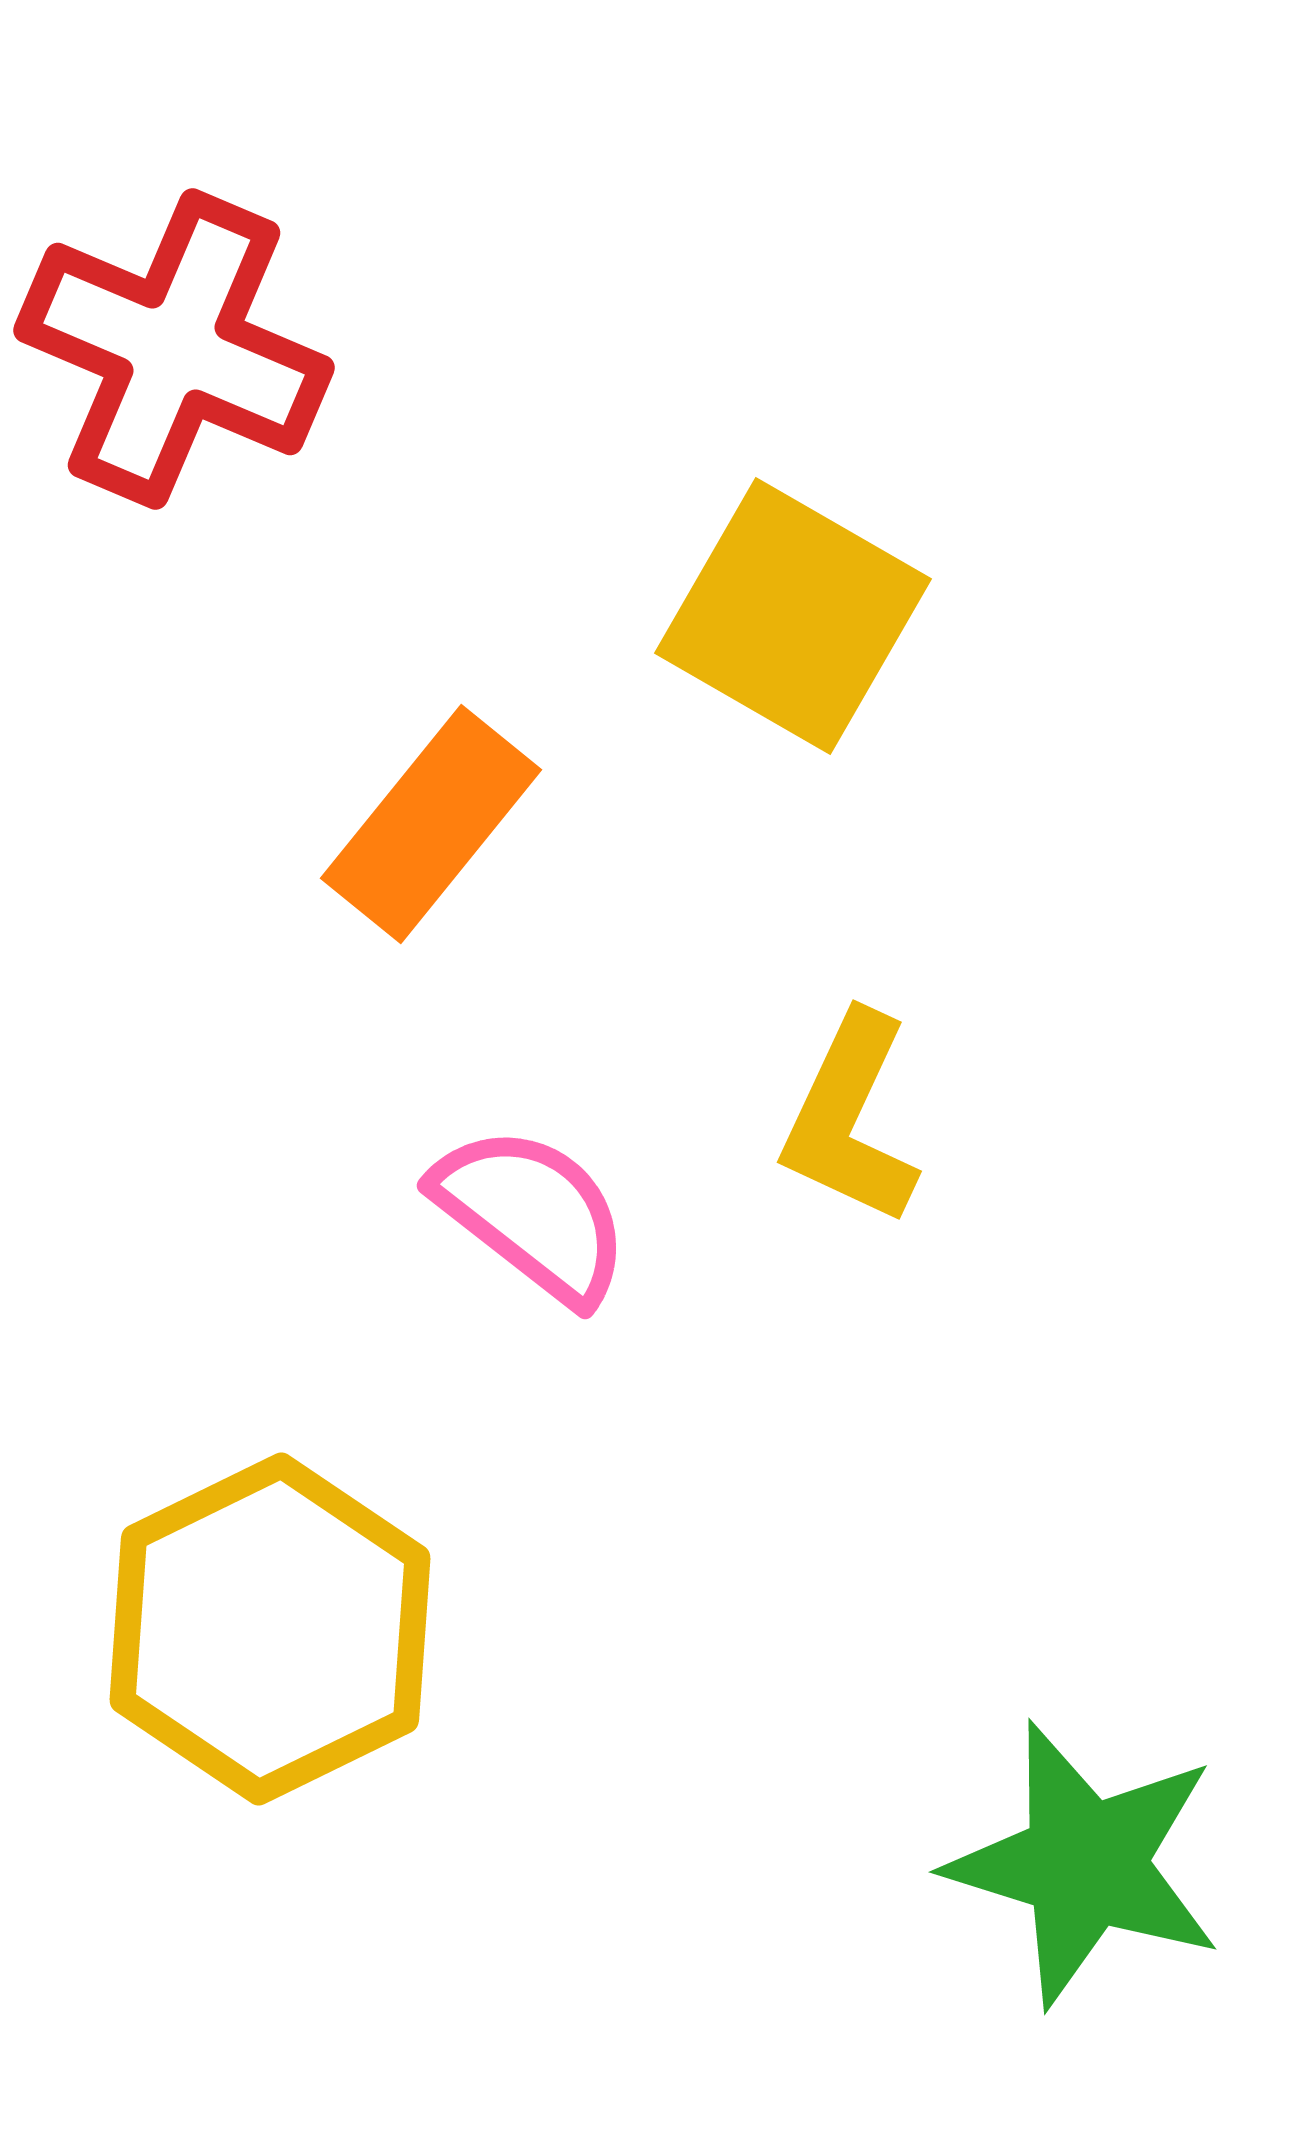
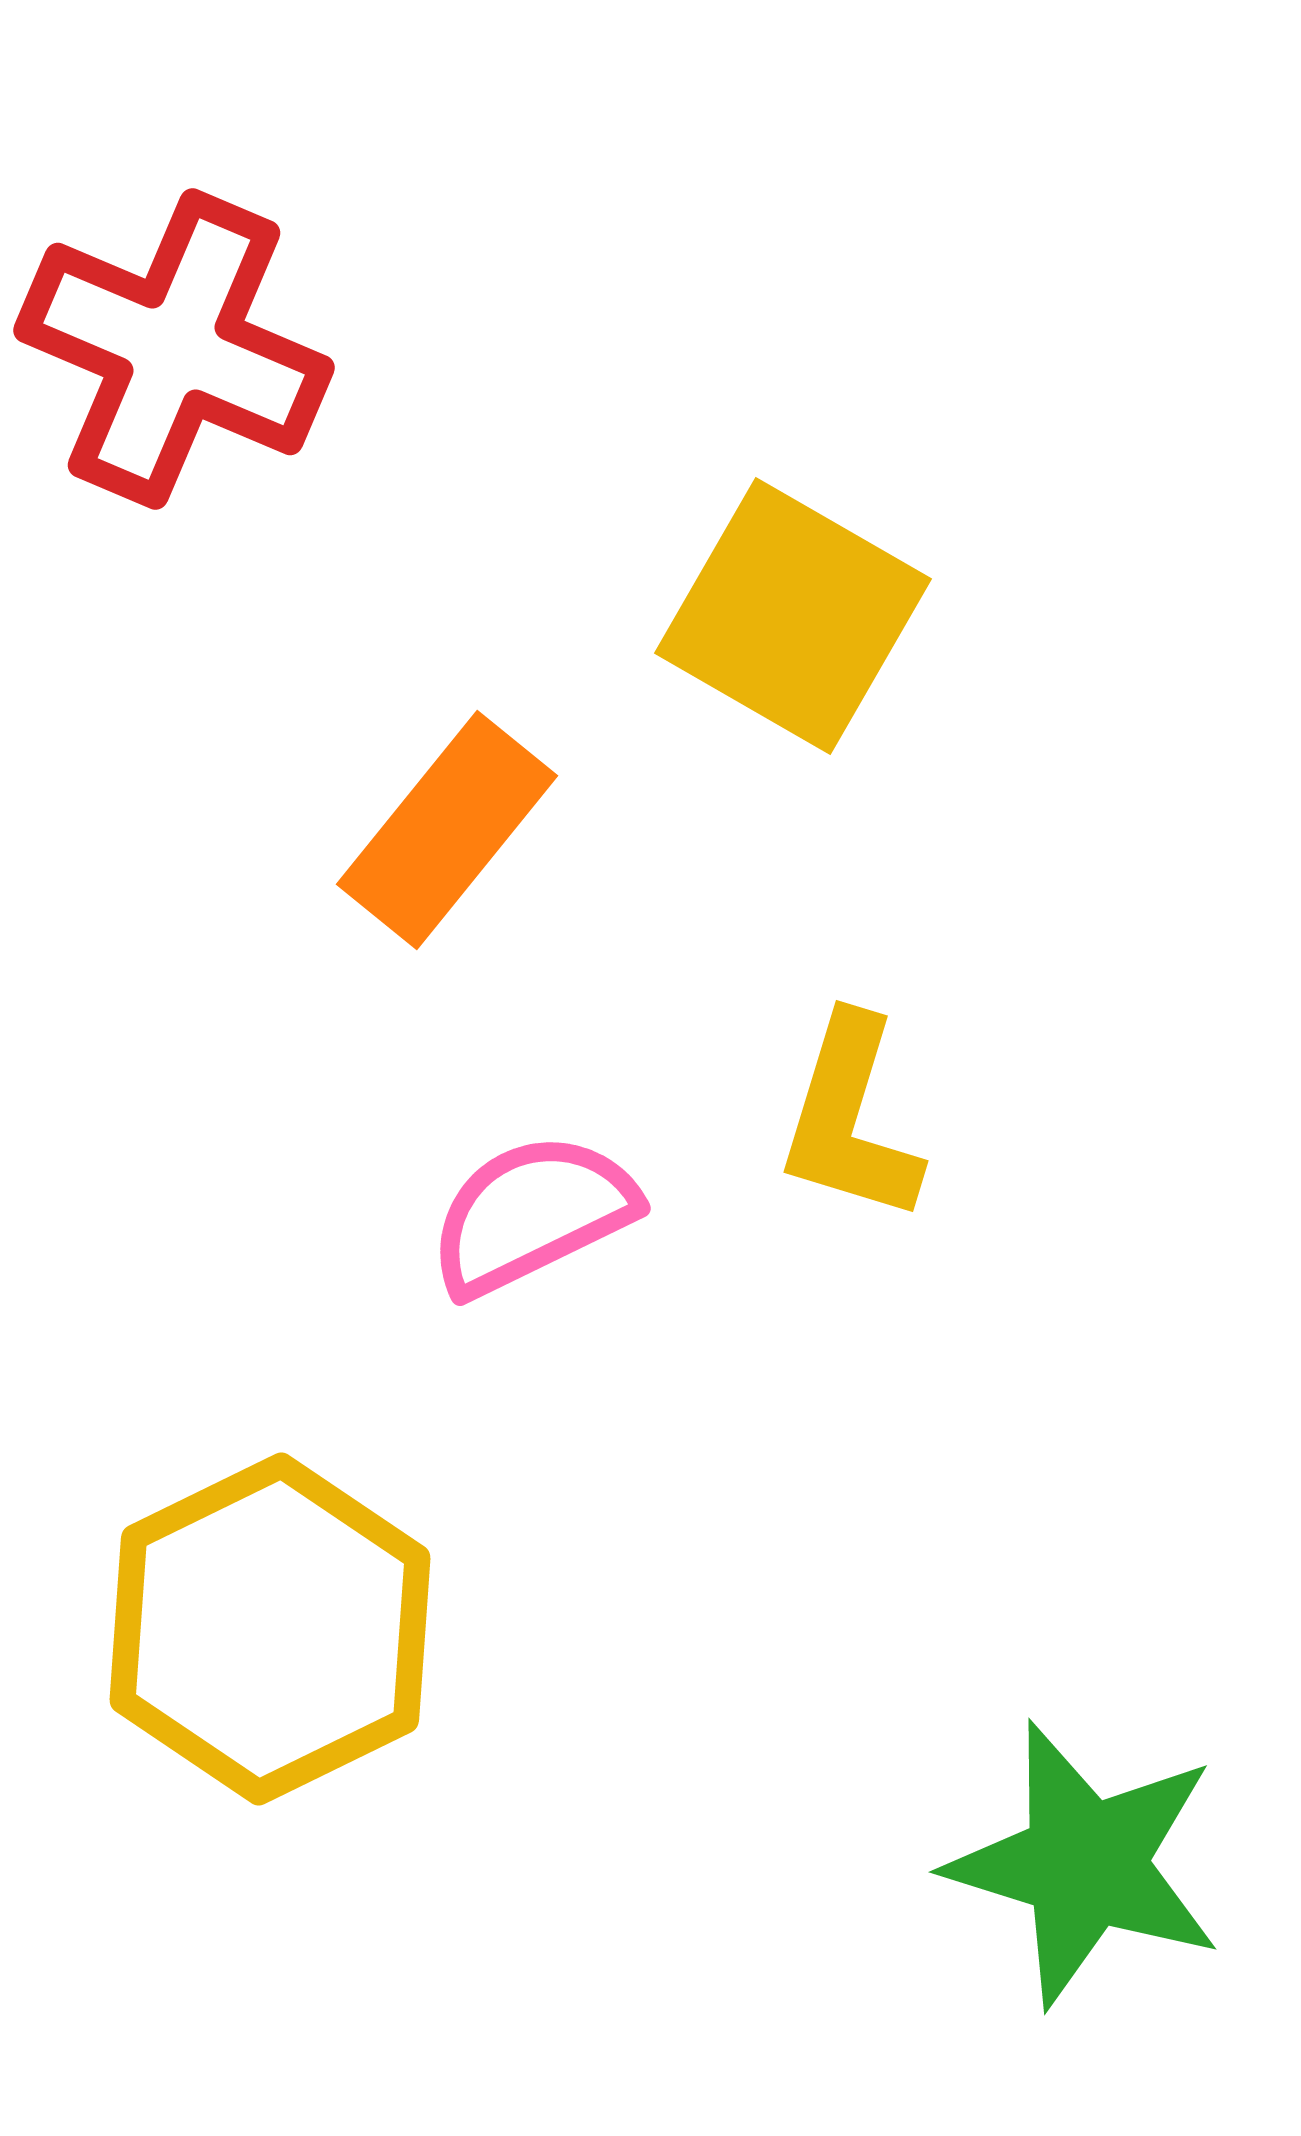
orange rectangle: moved 16 px right, 6 px down
yellow L-shape: rotated 8 degrees counterclockwise
pink semicircle: rotated 64 degrees counterclockwise
